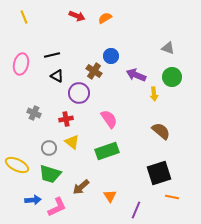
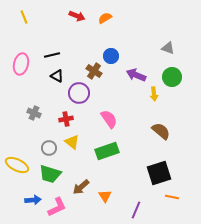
orange triangle: moved 5 px left
